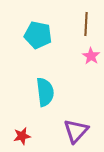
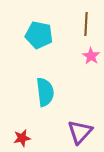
cyan pentagon: moved 1 px right
purple triangle: moved 4 px right, 1 px down
red star: moved 2 px down
